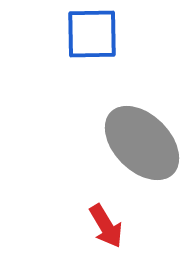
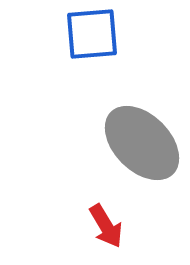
blue square: rotated 4 degrees counterclockwise
